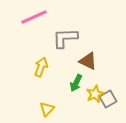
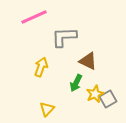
gray L-shape: moved 1 px left, 1 px up
